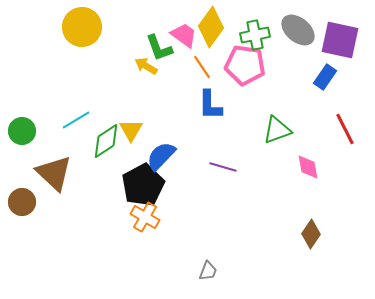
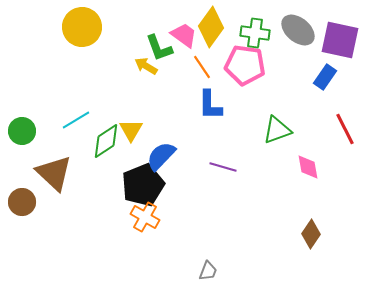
green cross: moved 2 px up; rotated 20 degrees clockwise
black pentagon: rotated 6 degrees clockwise
